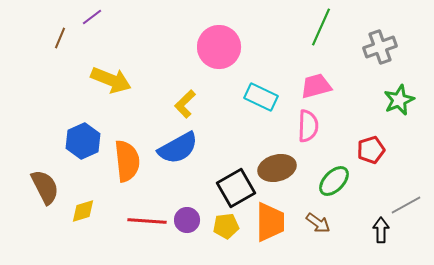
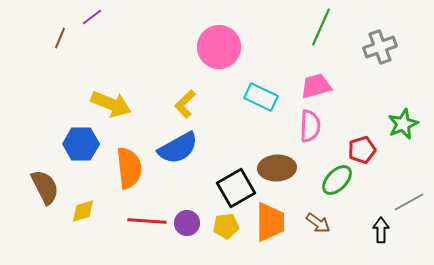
yellow arrow: moved 24 px down
green star: moved 4 px right, 24 px down
pink semicircle: moved 2 px right
blue hexagon: moved 2 px left, 3 px down; rotated 24 degrees clockwise
red pentagon: moved 9 px left
orange semicircle: moved 2 px right, 7 px down
brown ellipse: rotated 12 degrees clockwise
green ellipse: moved 3 px right, 1 px up
gray line: moved 3 px right, 3 px up
purple circle: moved 3 px down
